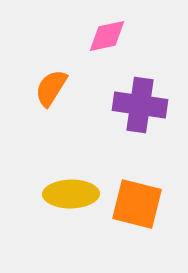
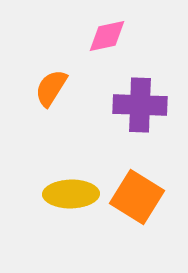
purple cross: rotated 6 degrees counterclockwise
orange square: moved 7 px up; rotated 18 degrees clockwise
